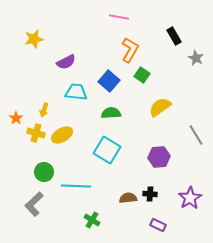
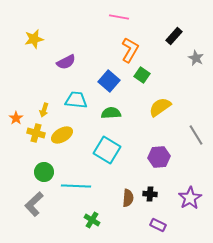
black rectangle: rotated 72 degrees clockwise
cyan trapezoid: moved 8 px down
brown semicircle: rotated 102 degrees clockwise
